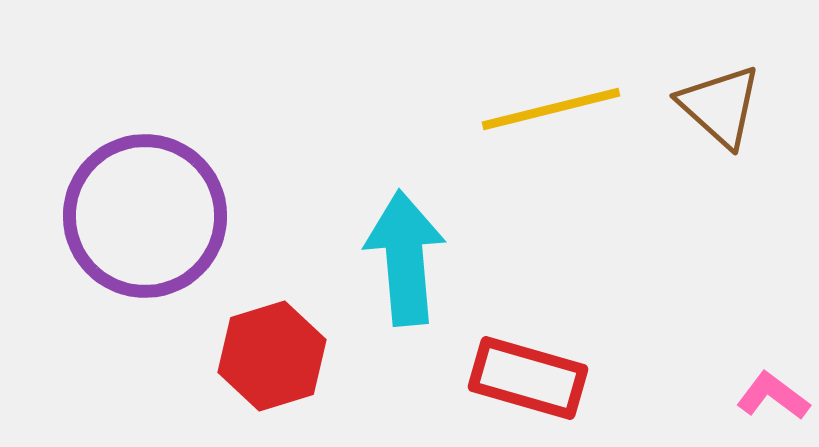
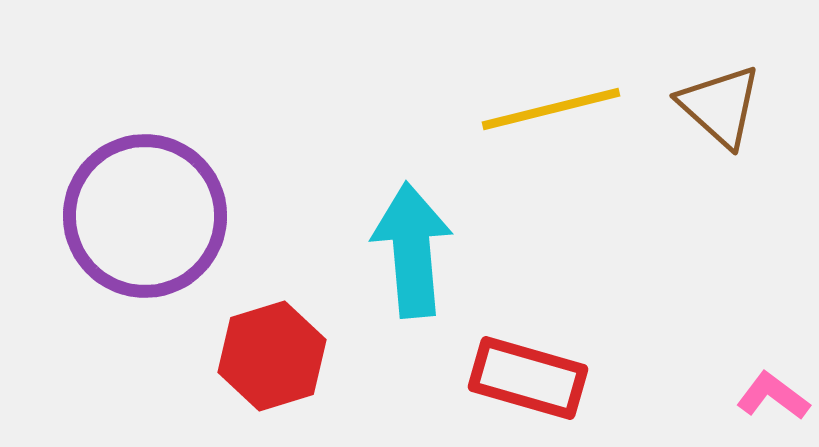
cyan arrow: moved 7 px right, 8 px up
